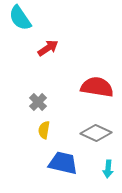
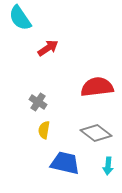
red semicircle: rotated 16 degrees counterclockwise
gray cross: rotated 12 degrees counterclockwise
gray diamond: rotated 12 degrees clockwise
blue trapezoid: moved 2 px right
cyan arrow: moved 3 px up
